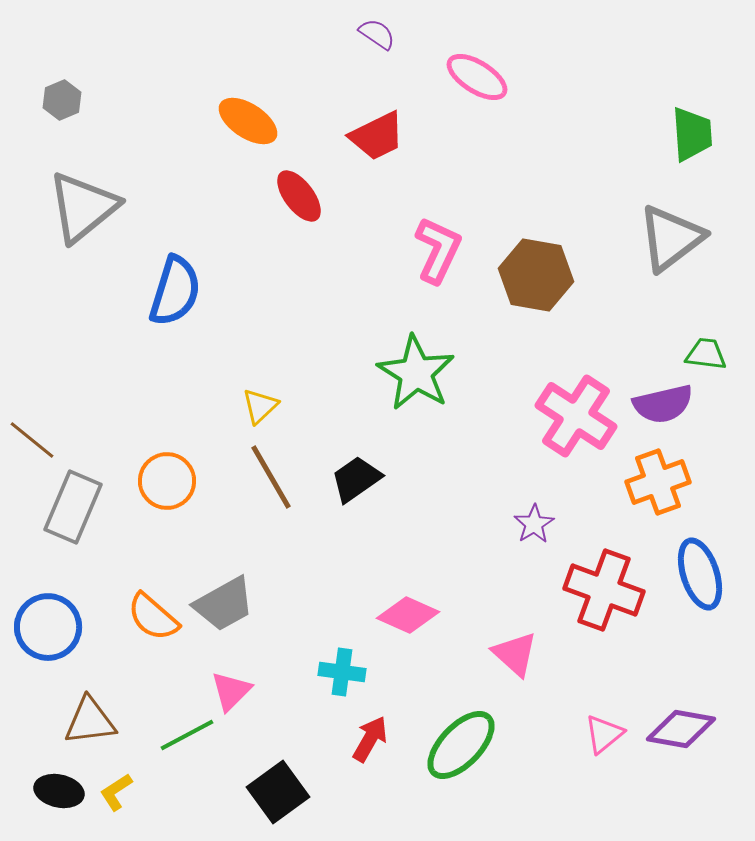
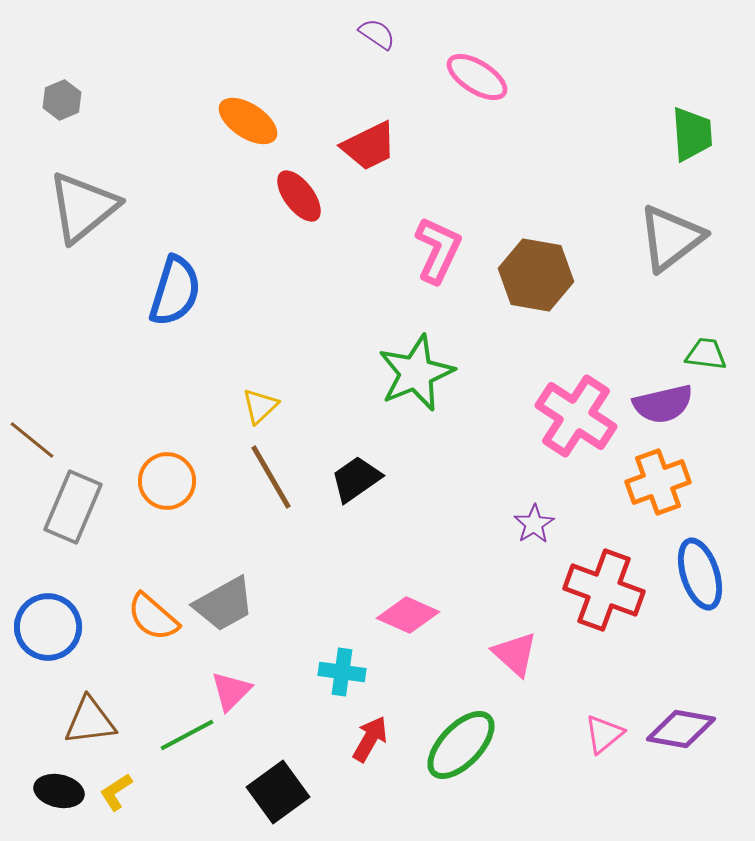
red trapezoid at (377, 136): moved 8 px left, 10 px down
green star at (416, 373): rotated 18 degrees clockwise
